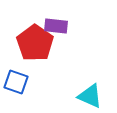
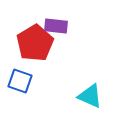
red pentagon: rotated 6 degrees clockwise
blue square: moved 4 px right, 1 px up
